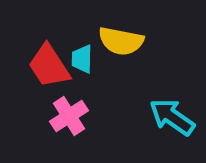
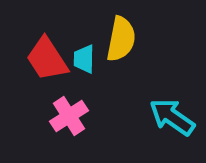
yellow semicircle: moved 2 px up; rotated 90 degrees counterclockwise
cyan trapezoid: moved 2 px right
red trapezoid: moved 2 px left, 7 px up
